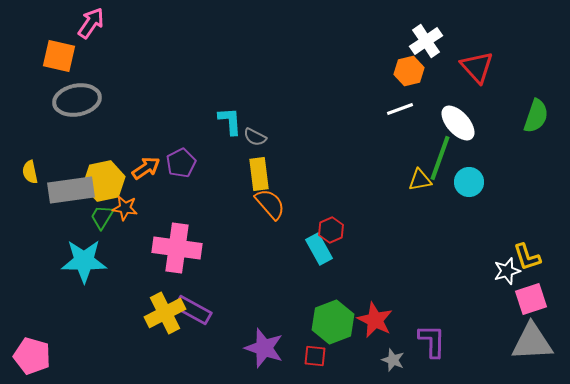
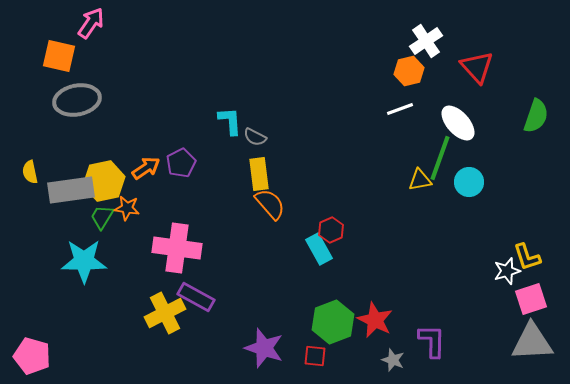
orange star: moved 2 px right
purple rectangle: moved 3 px right, 13 px up
